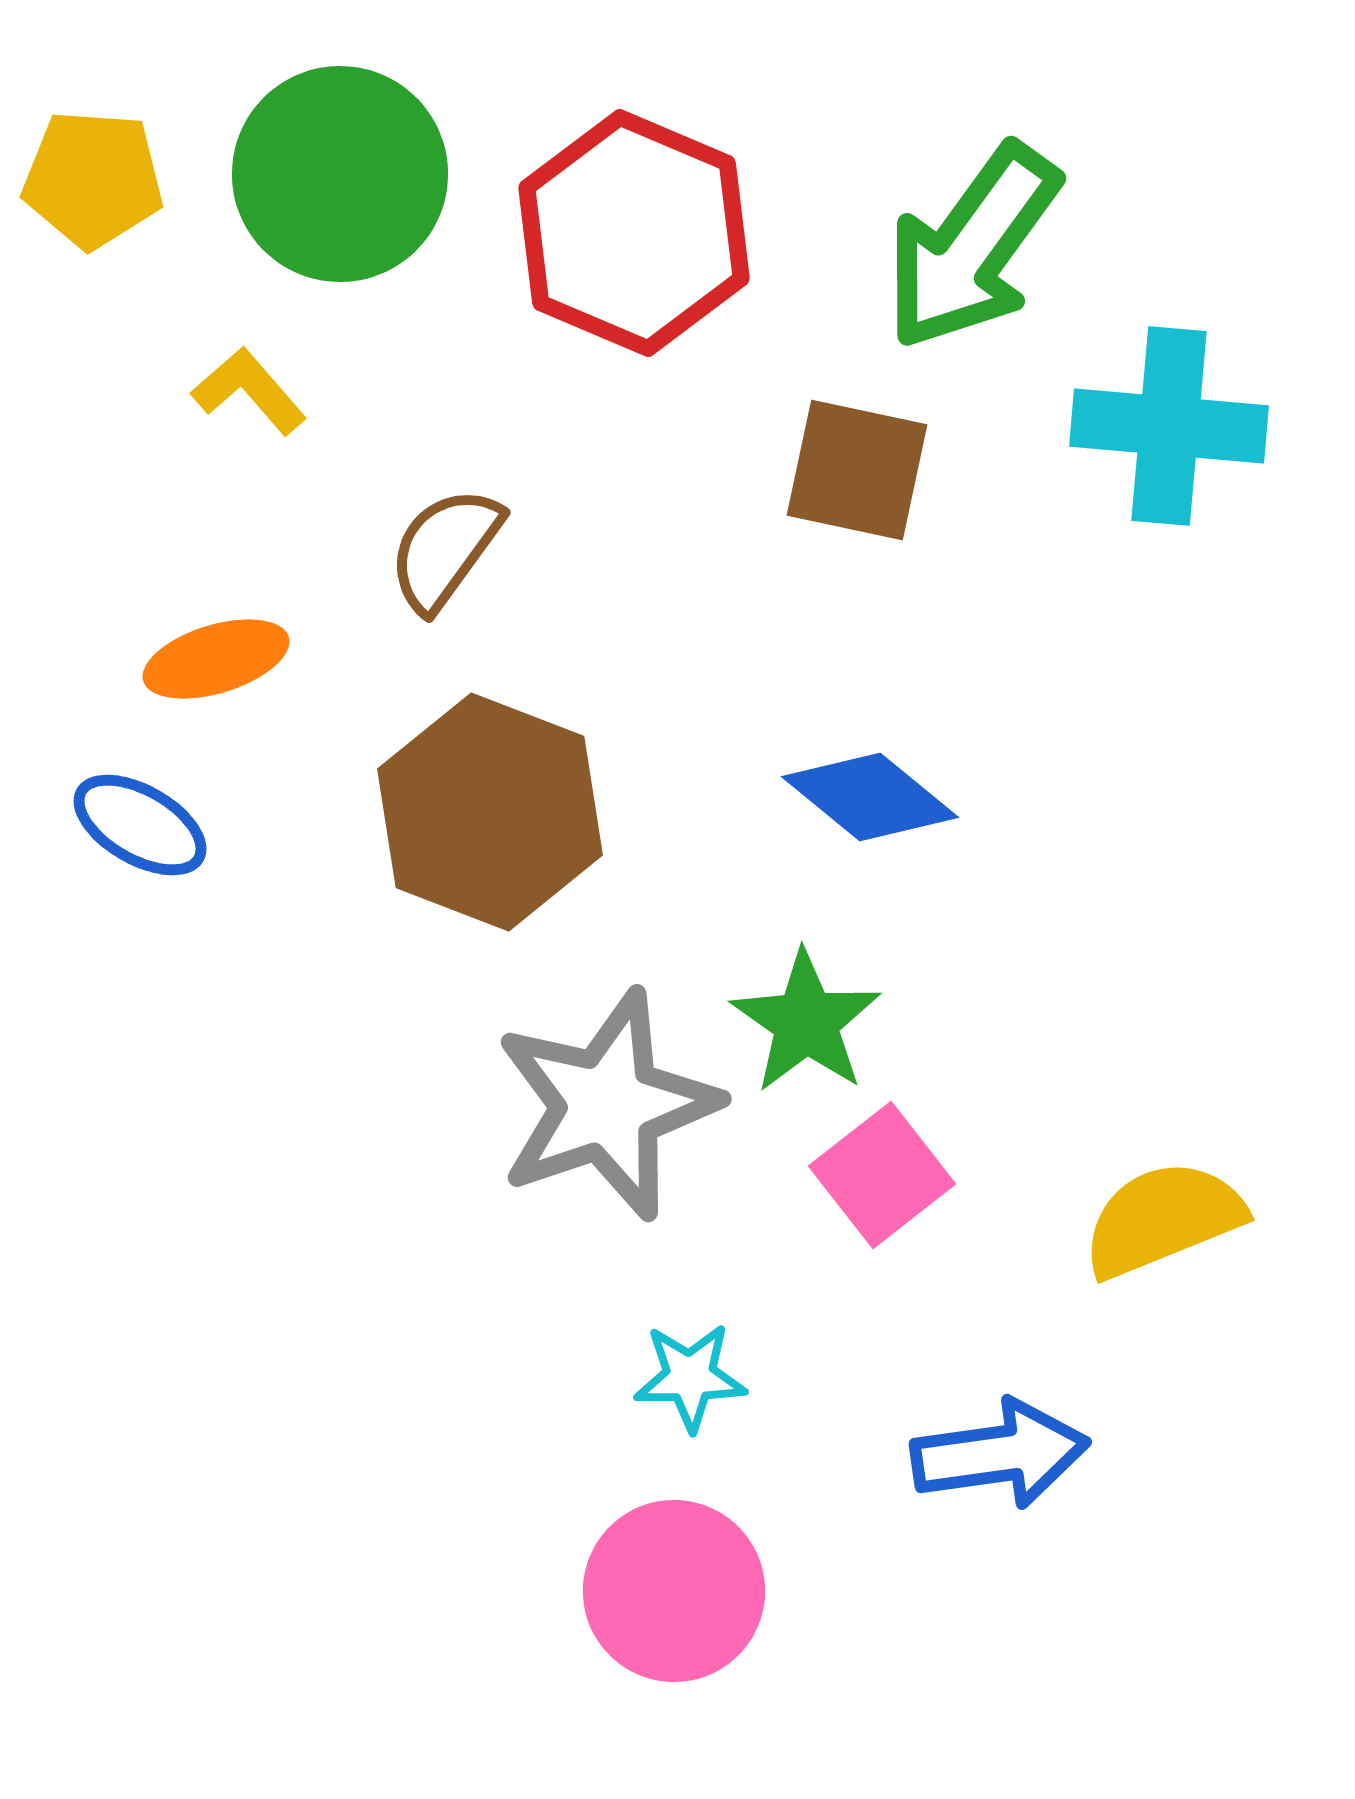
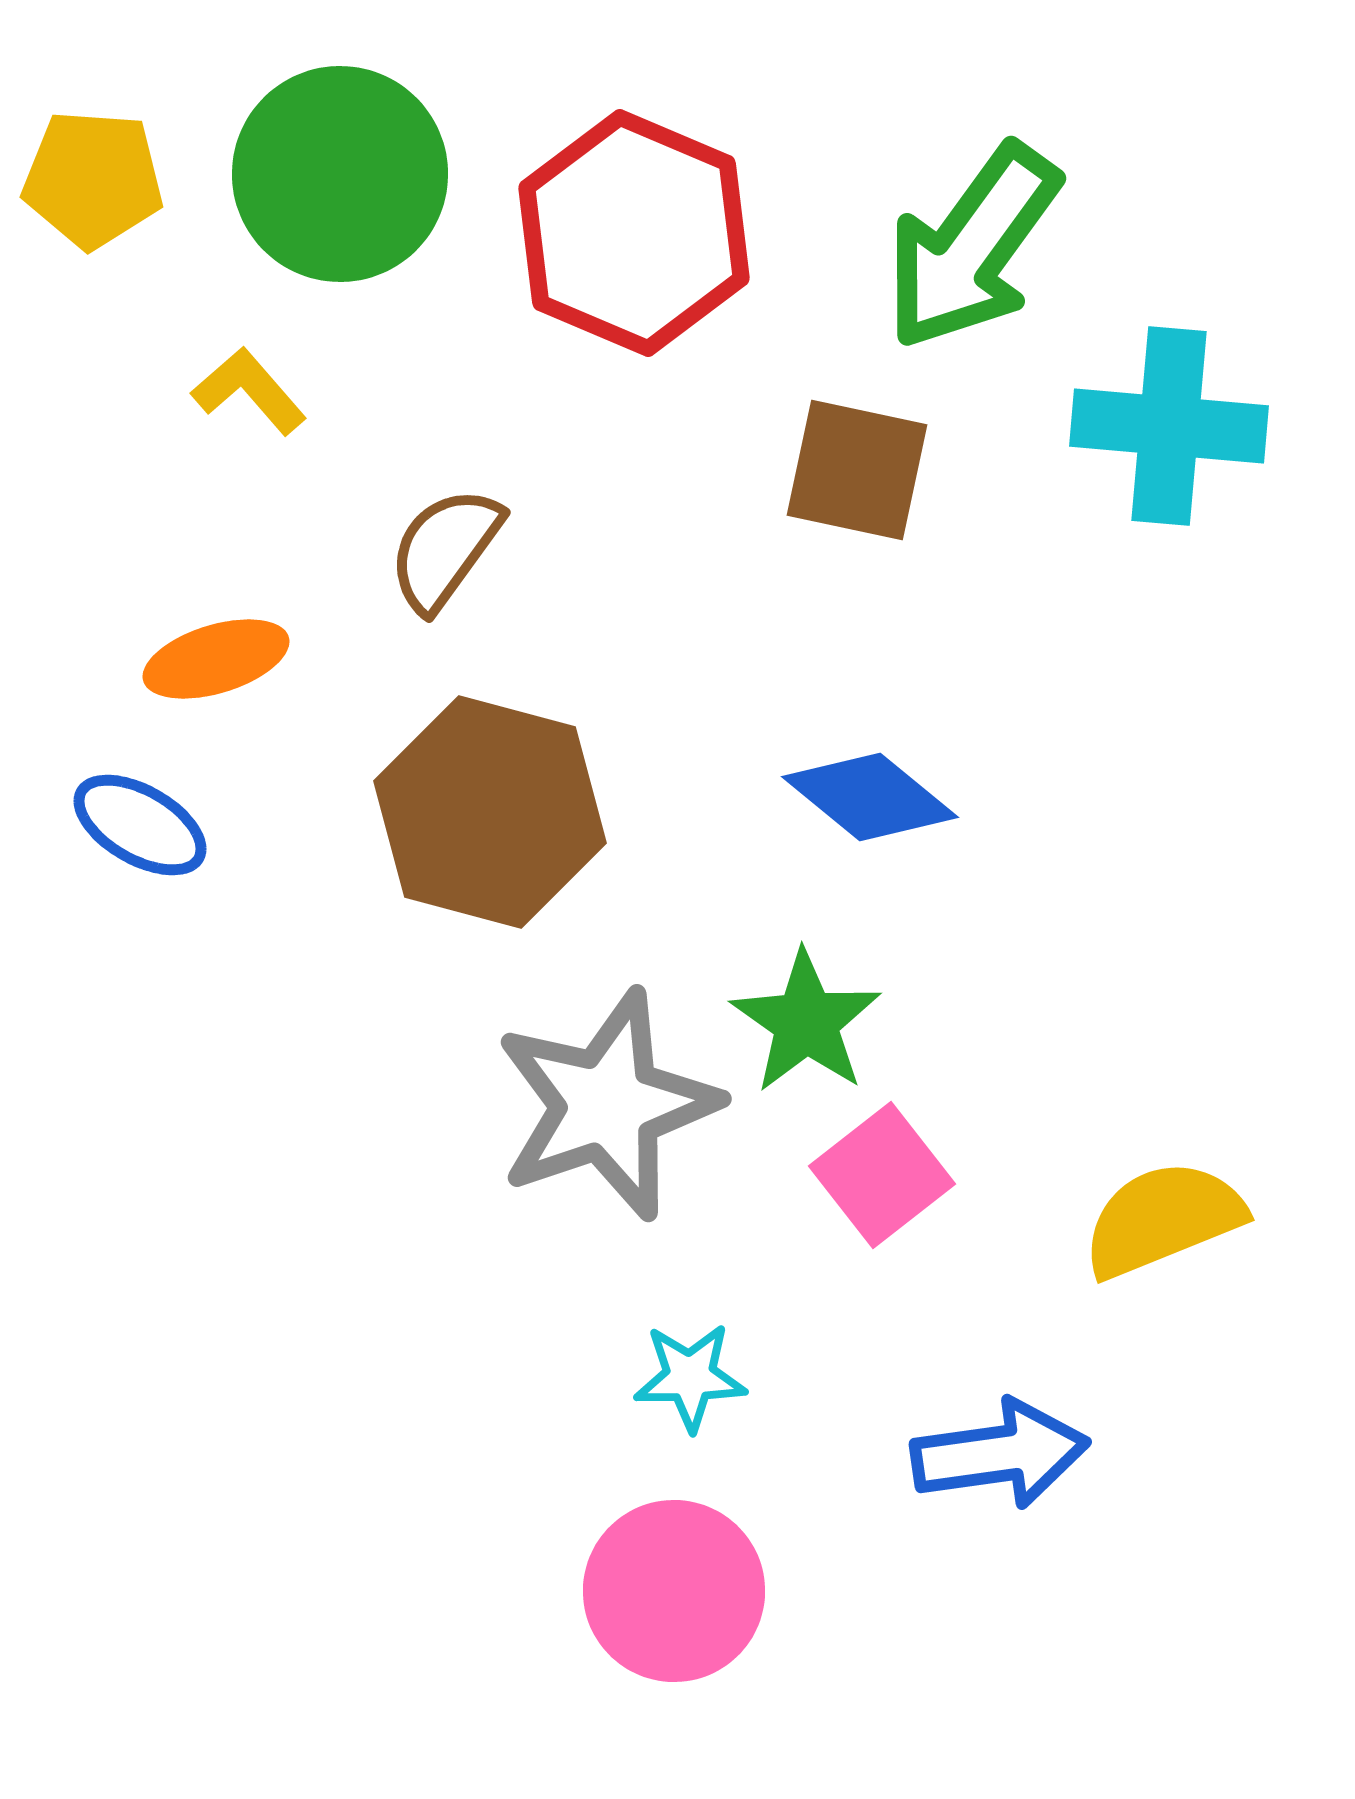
brown hexagon: rotated 6 degrees counterclockwise
